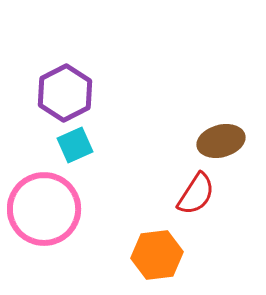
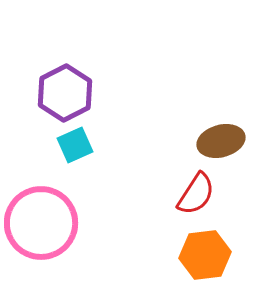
pink circle: moved 3 px left, 14 px down
orange hexagon: moved 48 px right
